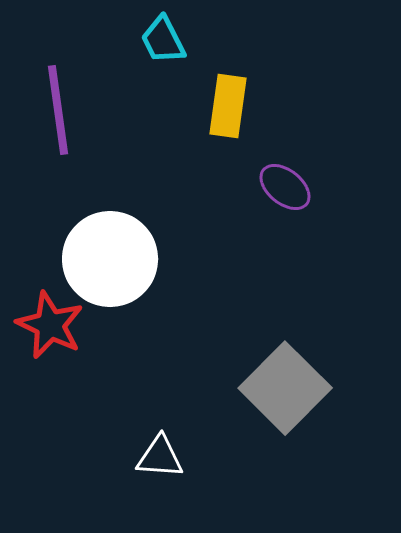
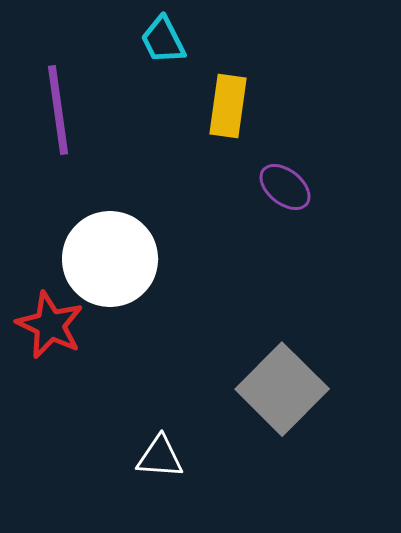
gray square: moved 3 px left, 1 px down
